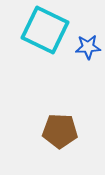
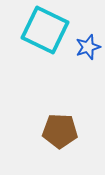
blue star: rotated 15 degrees counterclockwise
